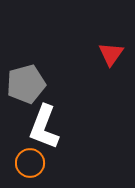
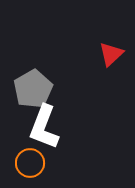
red triangle: rotated 12 degrees clockwise
gray pentagon: moved 7 px right, 5 px down; rotated 15 degrees counterclockwise
